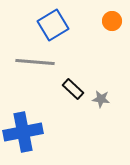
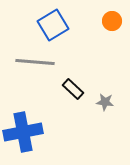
gray star: moved 4 px right, 3 px down
